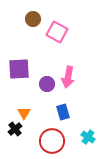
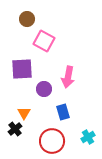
brown circle: moved 6 px left
pink square: moved 13 px left, 9 px down
purple square: moved 3 px right
purple circle: moved 3 px left, 5 px down
cyan cross: rotated 24 degrees clockwise
